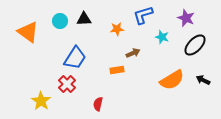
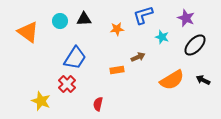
brown arrow: moved 5 px right, 4 px down
yellow star: rotated 12 degrees counterclockwise
